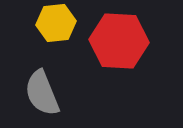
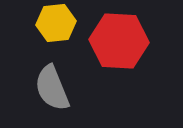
gray semicircle: moved 10 px right, 5 px up
